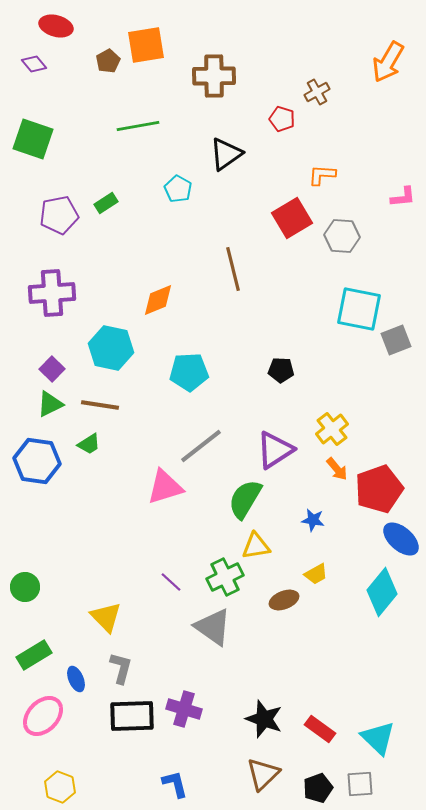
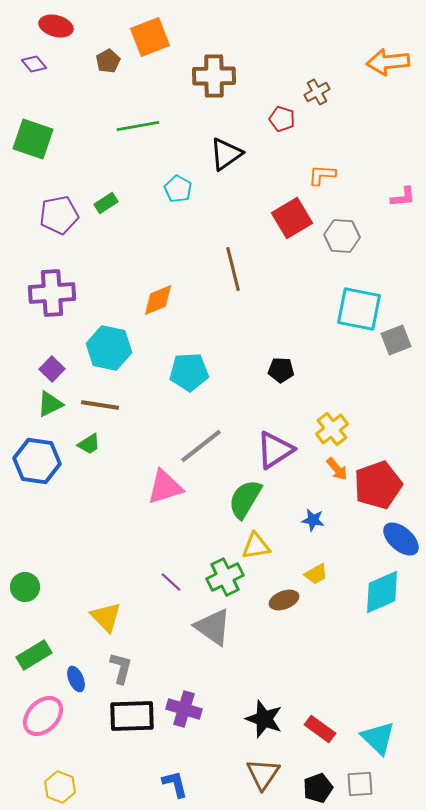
orange square at (146, 45): moved 4 px right, 8 px up; rotated 12 degrees counterclockwise
orange arrow at (388, 62): rotated 54 degrees clockwise
cyan hexagon at (111, 348): moved 2 px left
red pentagon at (379, 489): moved 1 px left, 4 px up
cyan diamond at (382, 592): rotated 27 degrees clockwise
brown triangle at (263, 774): rotated 12 degrees counterclockwise
